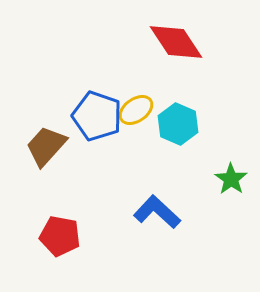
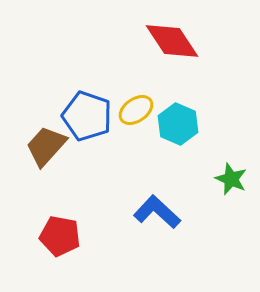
red diamond: moved 4 px left, 1 px up
blue pentagon: moved 10 px left
green star: rotated 12 degrees counterclockwise
